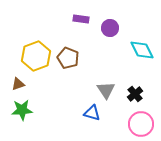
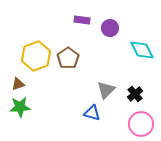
purple rectangle: moved 1 px right, 1 px down
brown pentagon: rotated 15 degrees clockwise
gray triangle: rotated 18 degrees clockwise
green star: moved 2 px left, 3 px up
